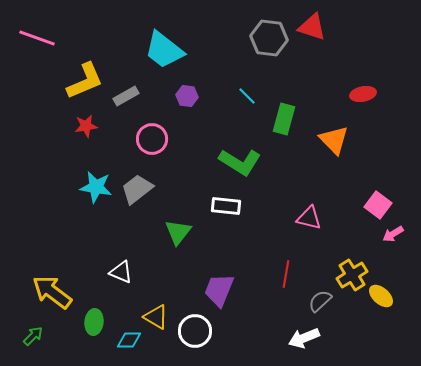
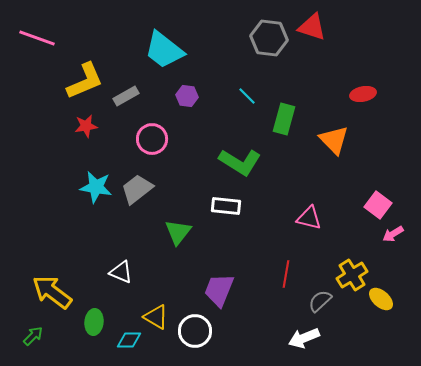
yellow ellipse: moved 3 px down
